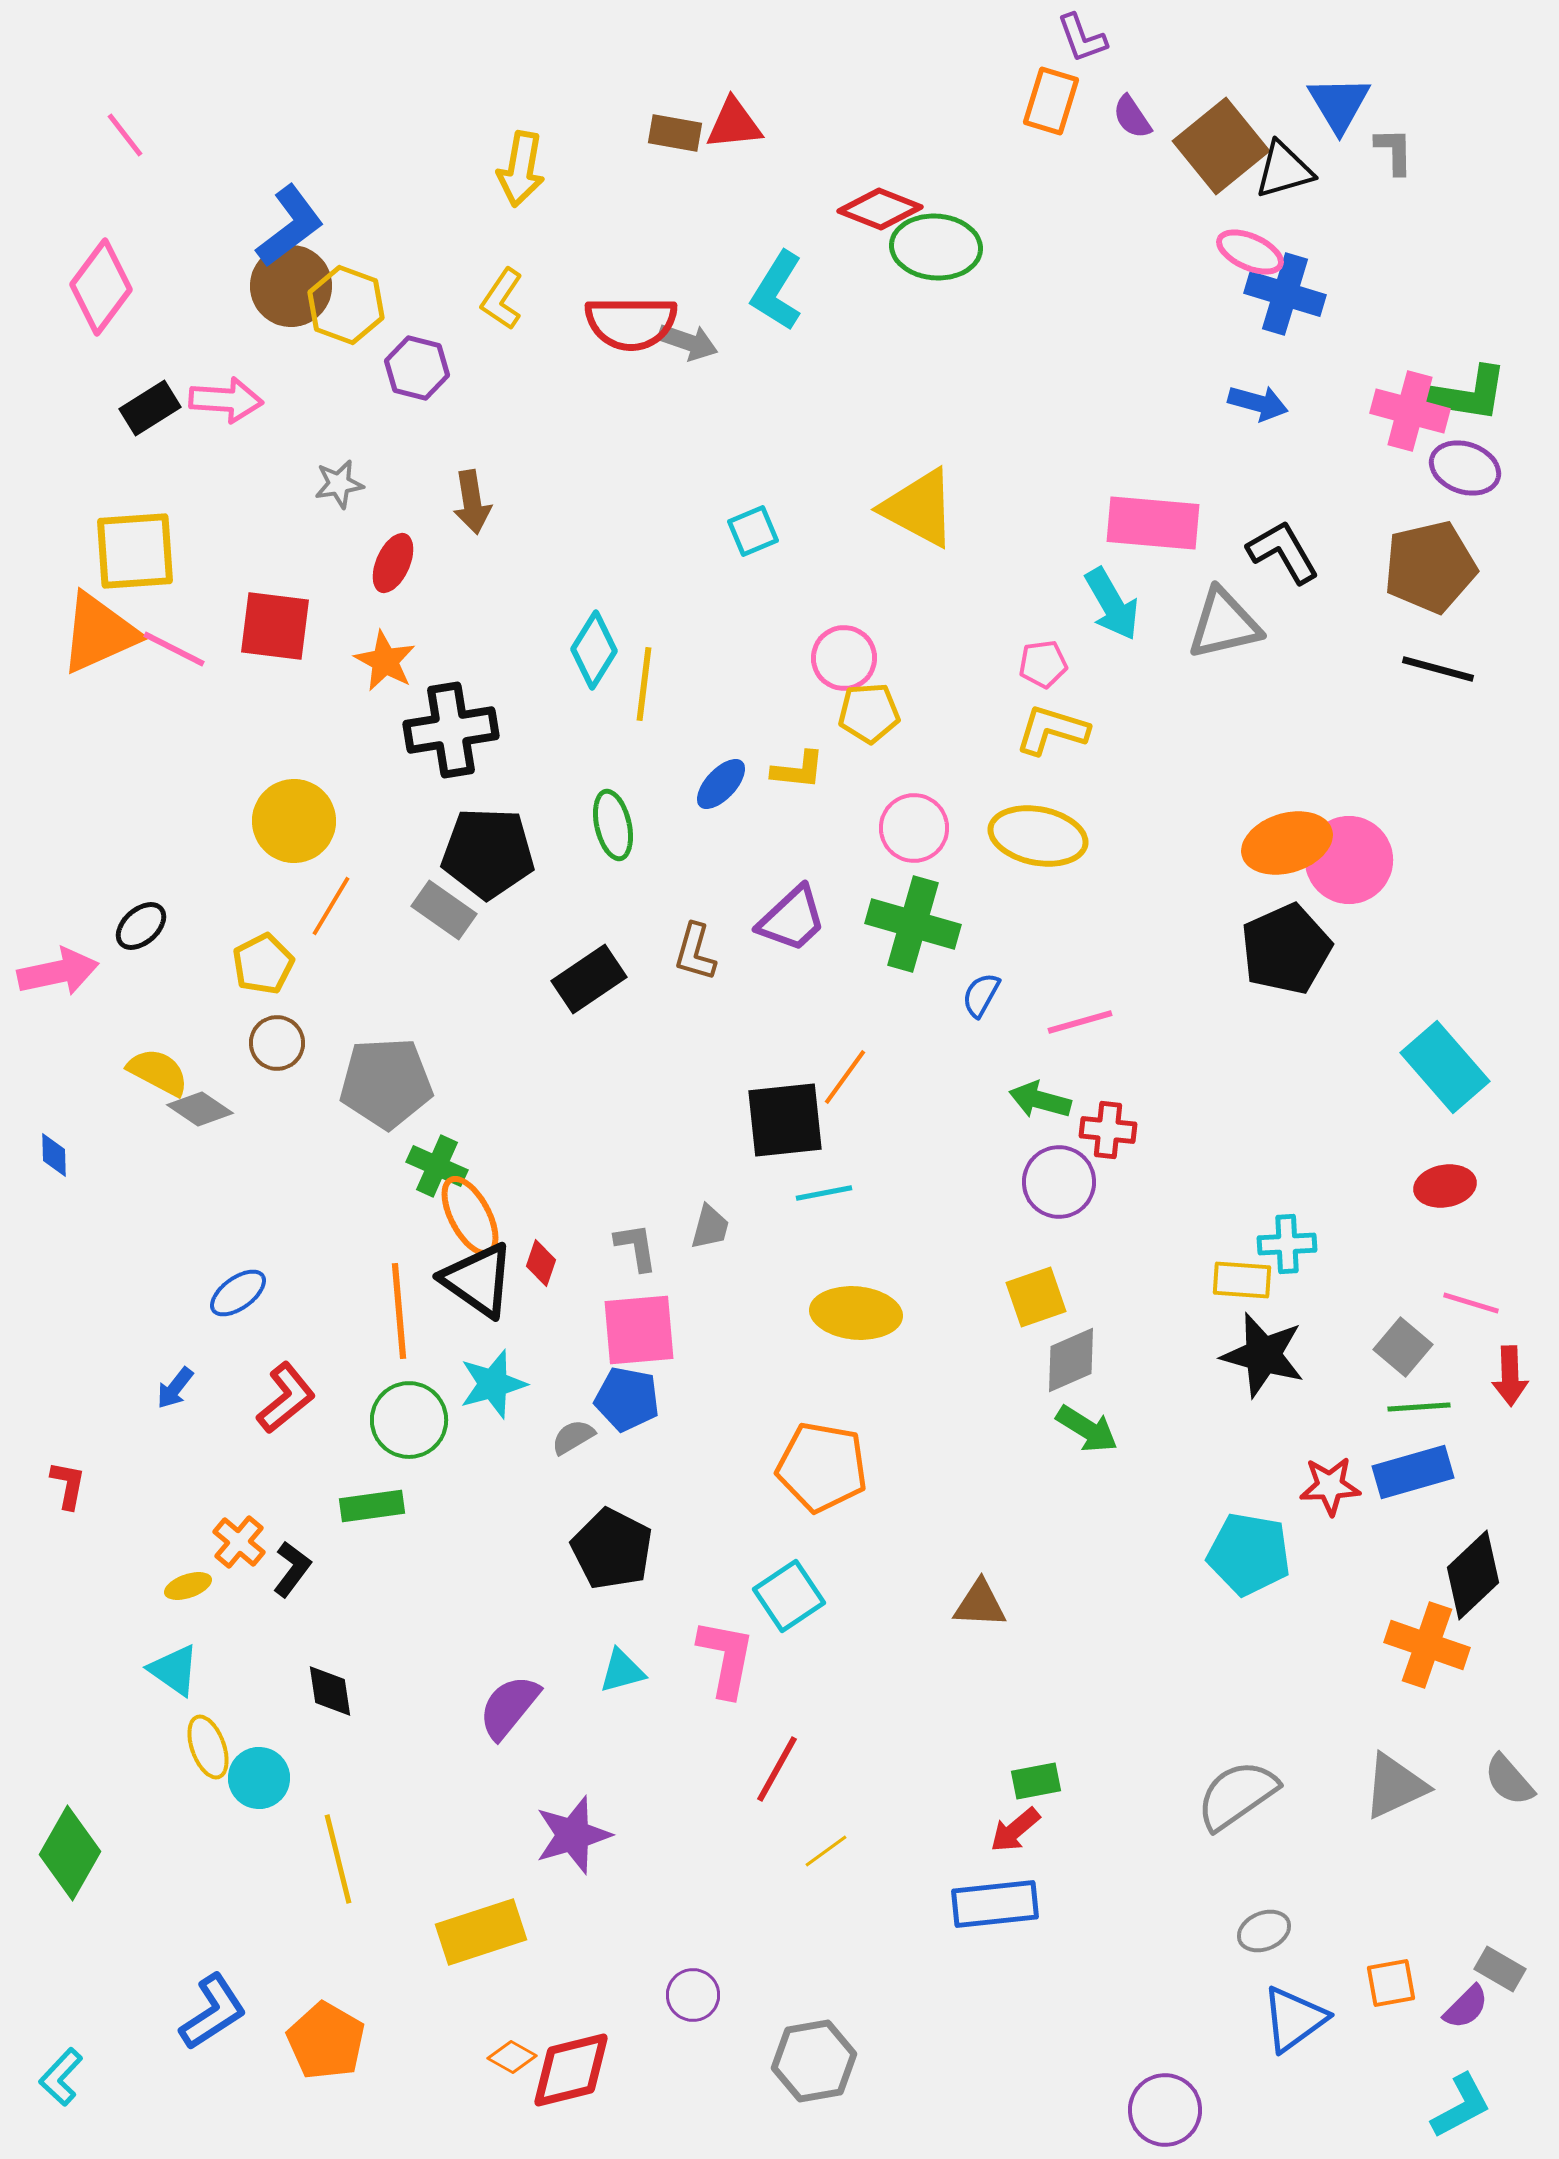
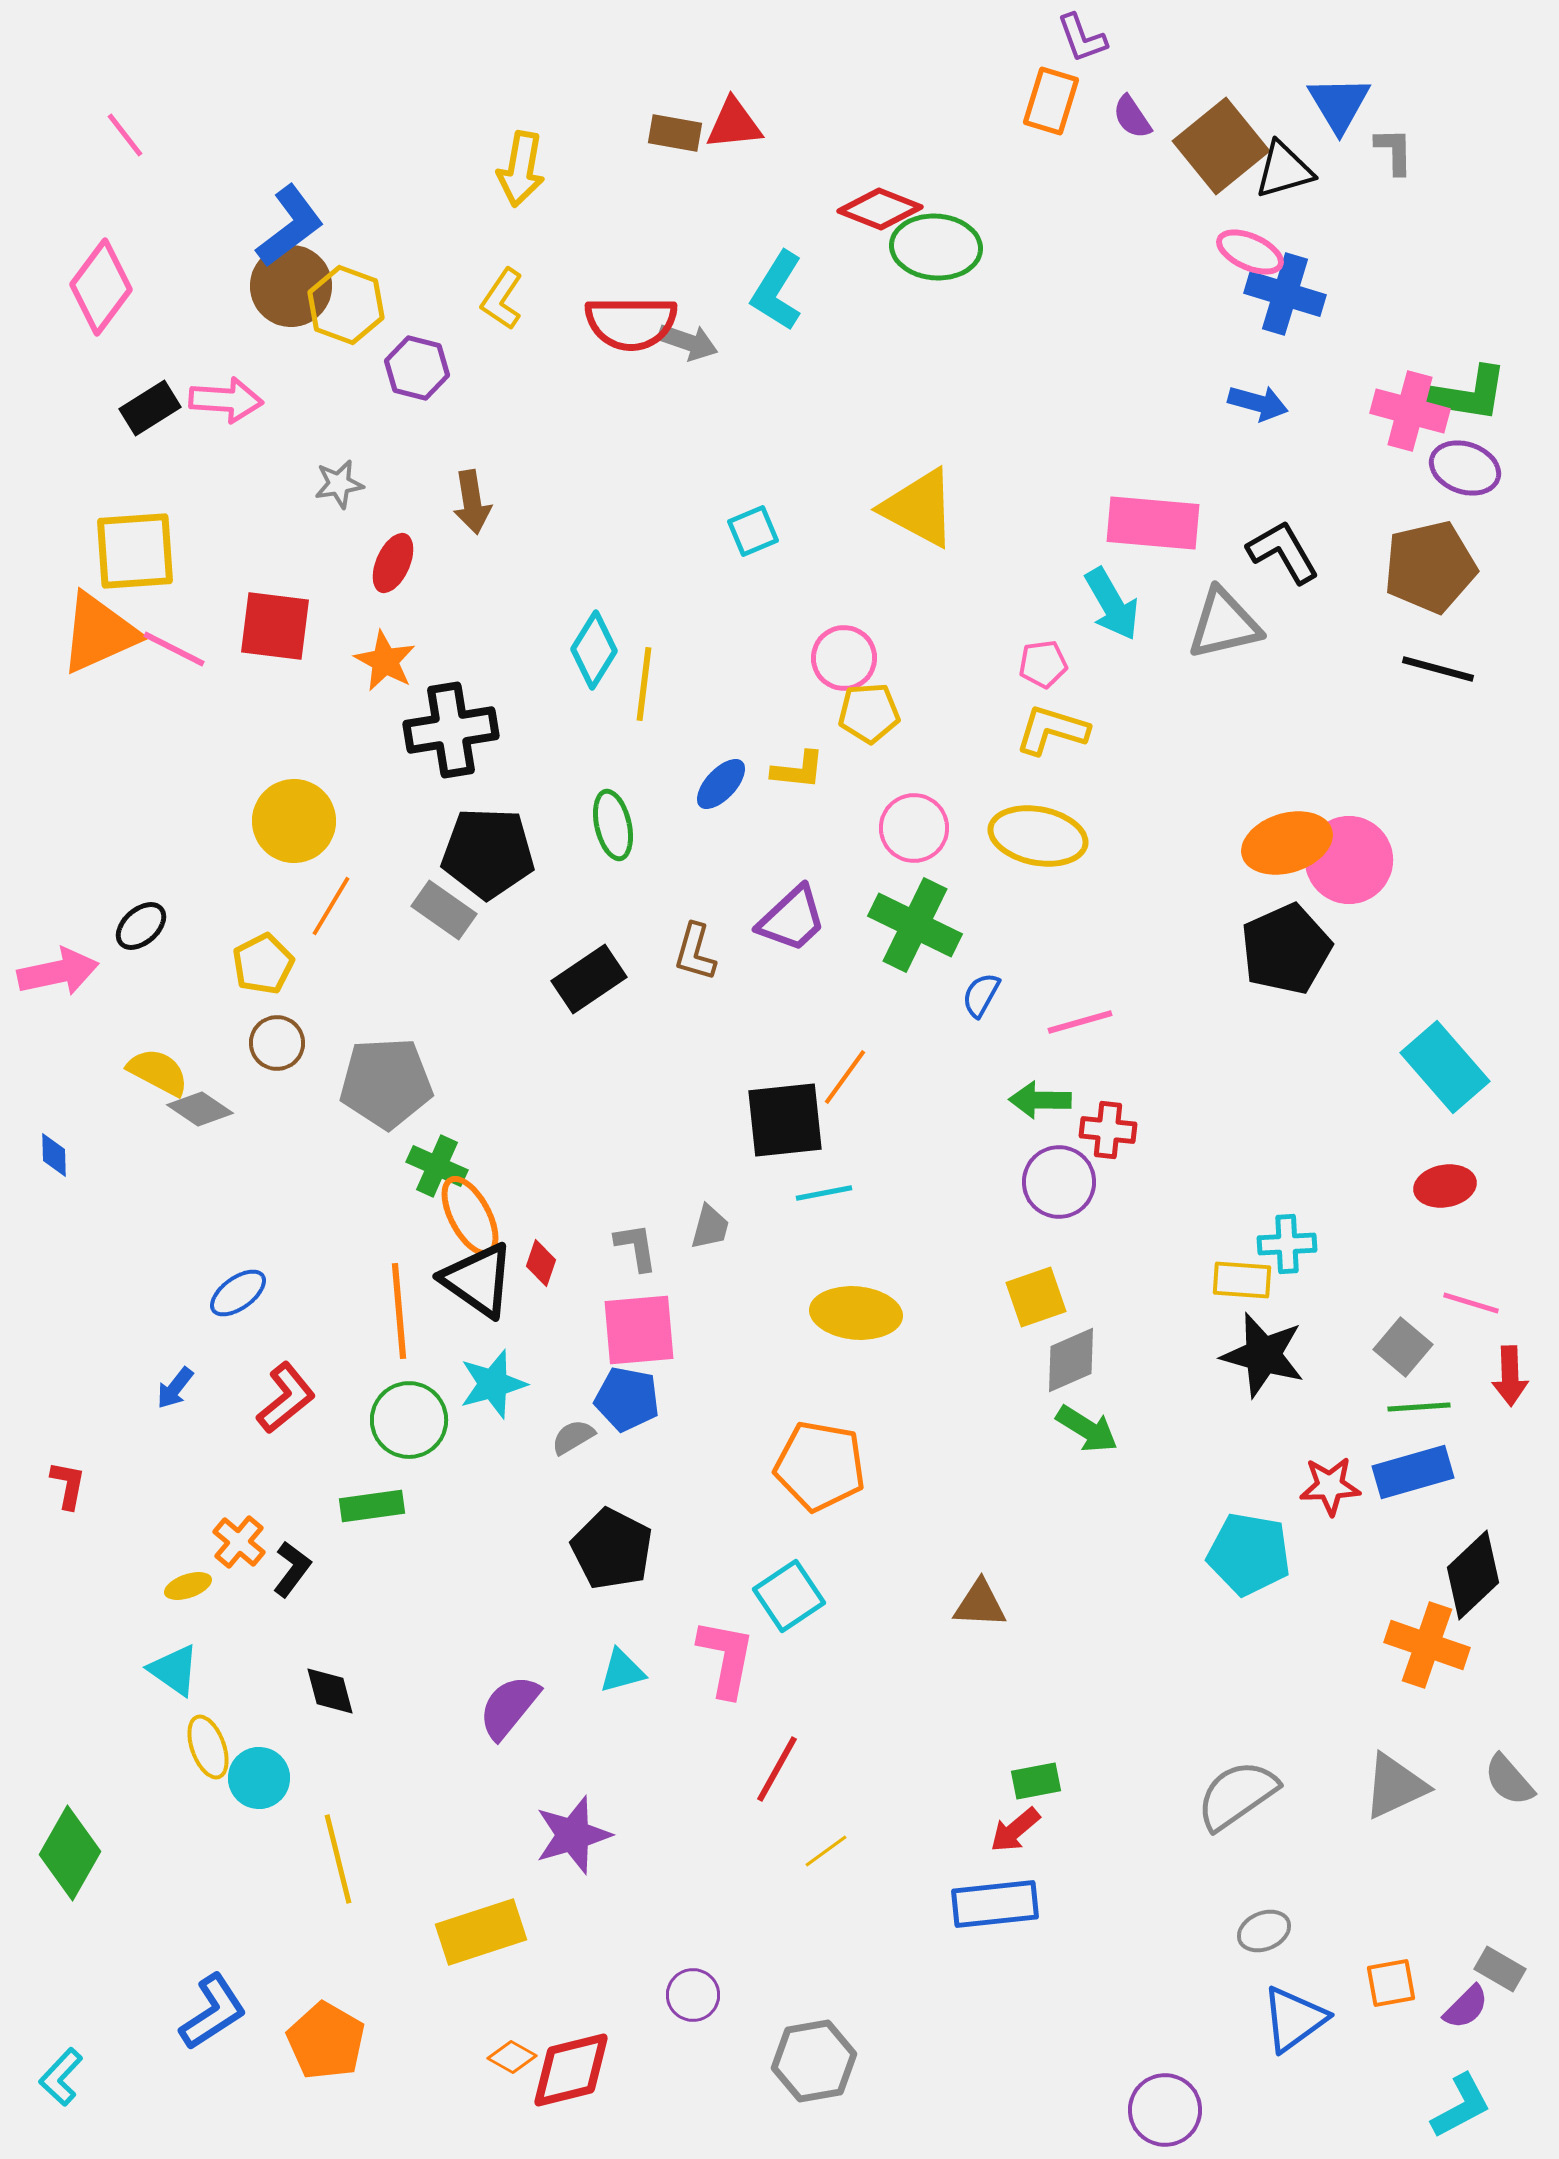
green cross at (913, 924): moved 2 px right, 1 px down; rotated 10 degrees clockwise
green arrow at (1040, 1100): rotated 14 degrees counterclockwise
orange pentagon at (822, 1467): moved 2 px left, 1 px up
black diamond at (330, 1691): rotated 6 degrees counterclockwise
